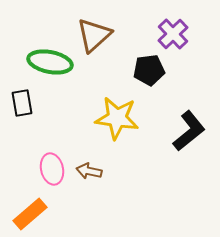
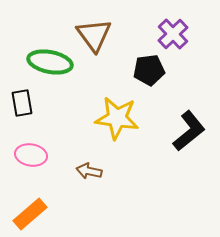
brown triangle: rotated 24 degrees counterclockwise
pink ellipse: moved 21 px left, 14 px up; rotated 68 degrees counterclockwise
